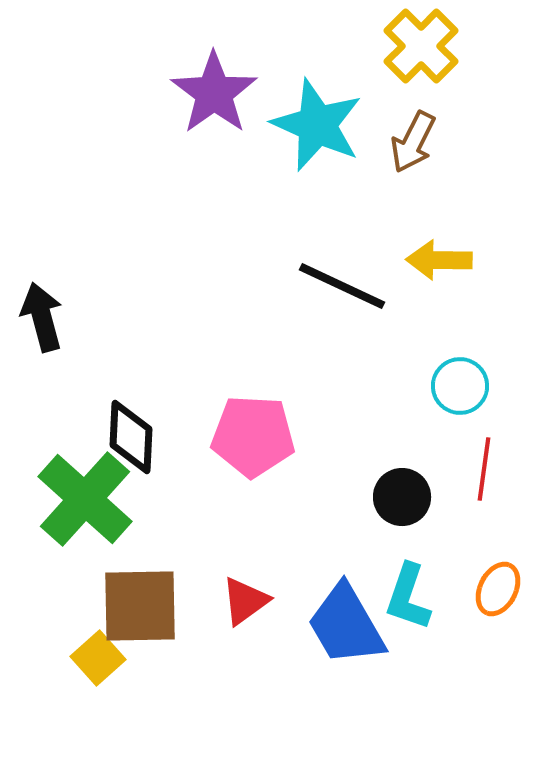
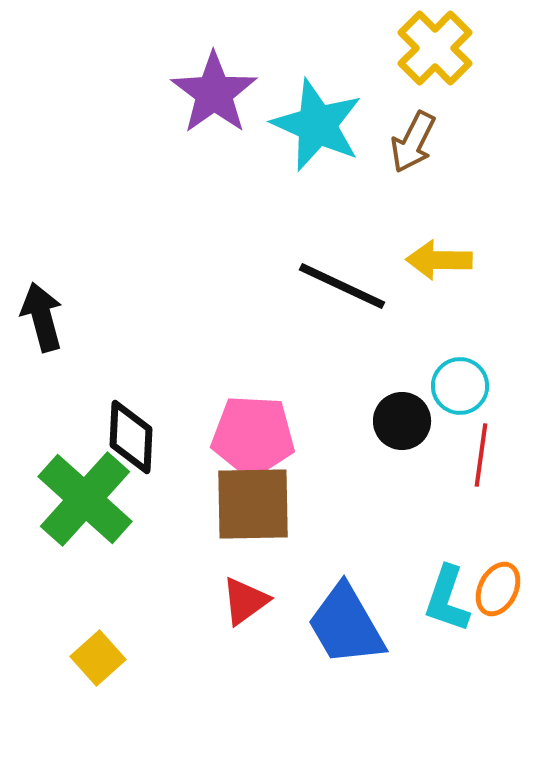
yellow cross: moved 14 px right, 2 px down
red line: moved 3 px left, 14 px up
black circle: moved 76 px up
cyan L-shape: moved 39 px right, 2 px down
brown square: moved 113 px right, 102 px up
